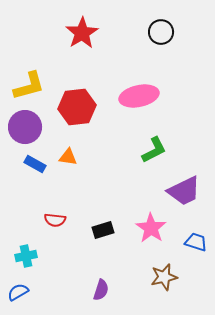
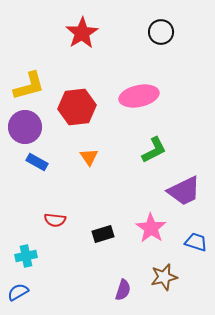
orange triangle: moved 21 px right; rotated 48 degrees clockwise
blue rectangle: moved 2 px right, 2 px up
black rectangle: moved 4 px down
purple semicircle: moved 22 px right
